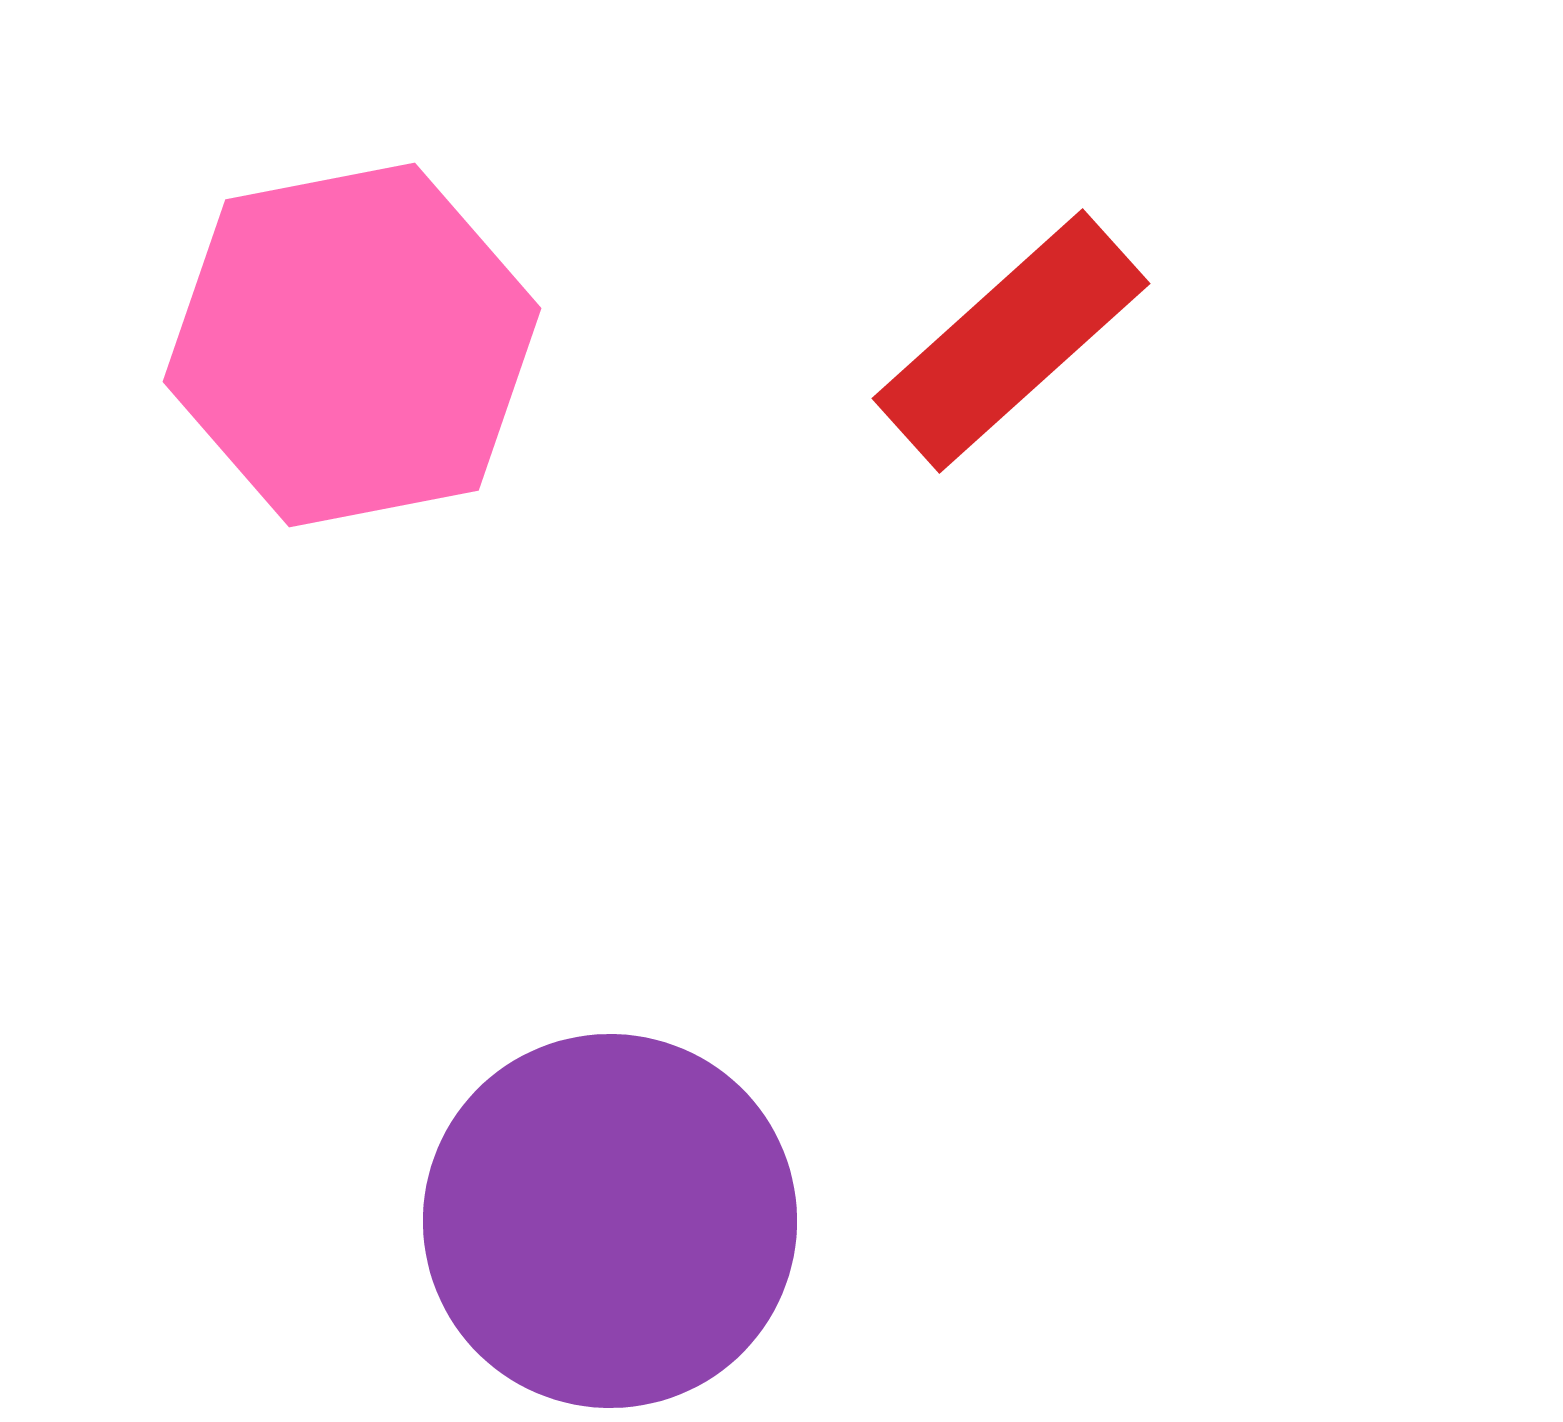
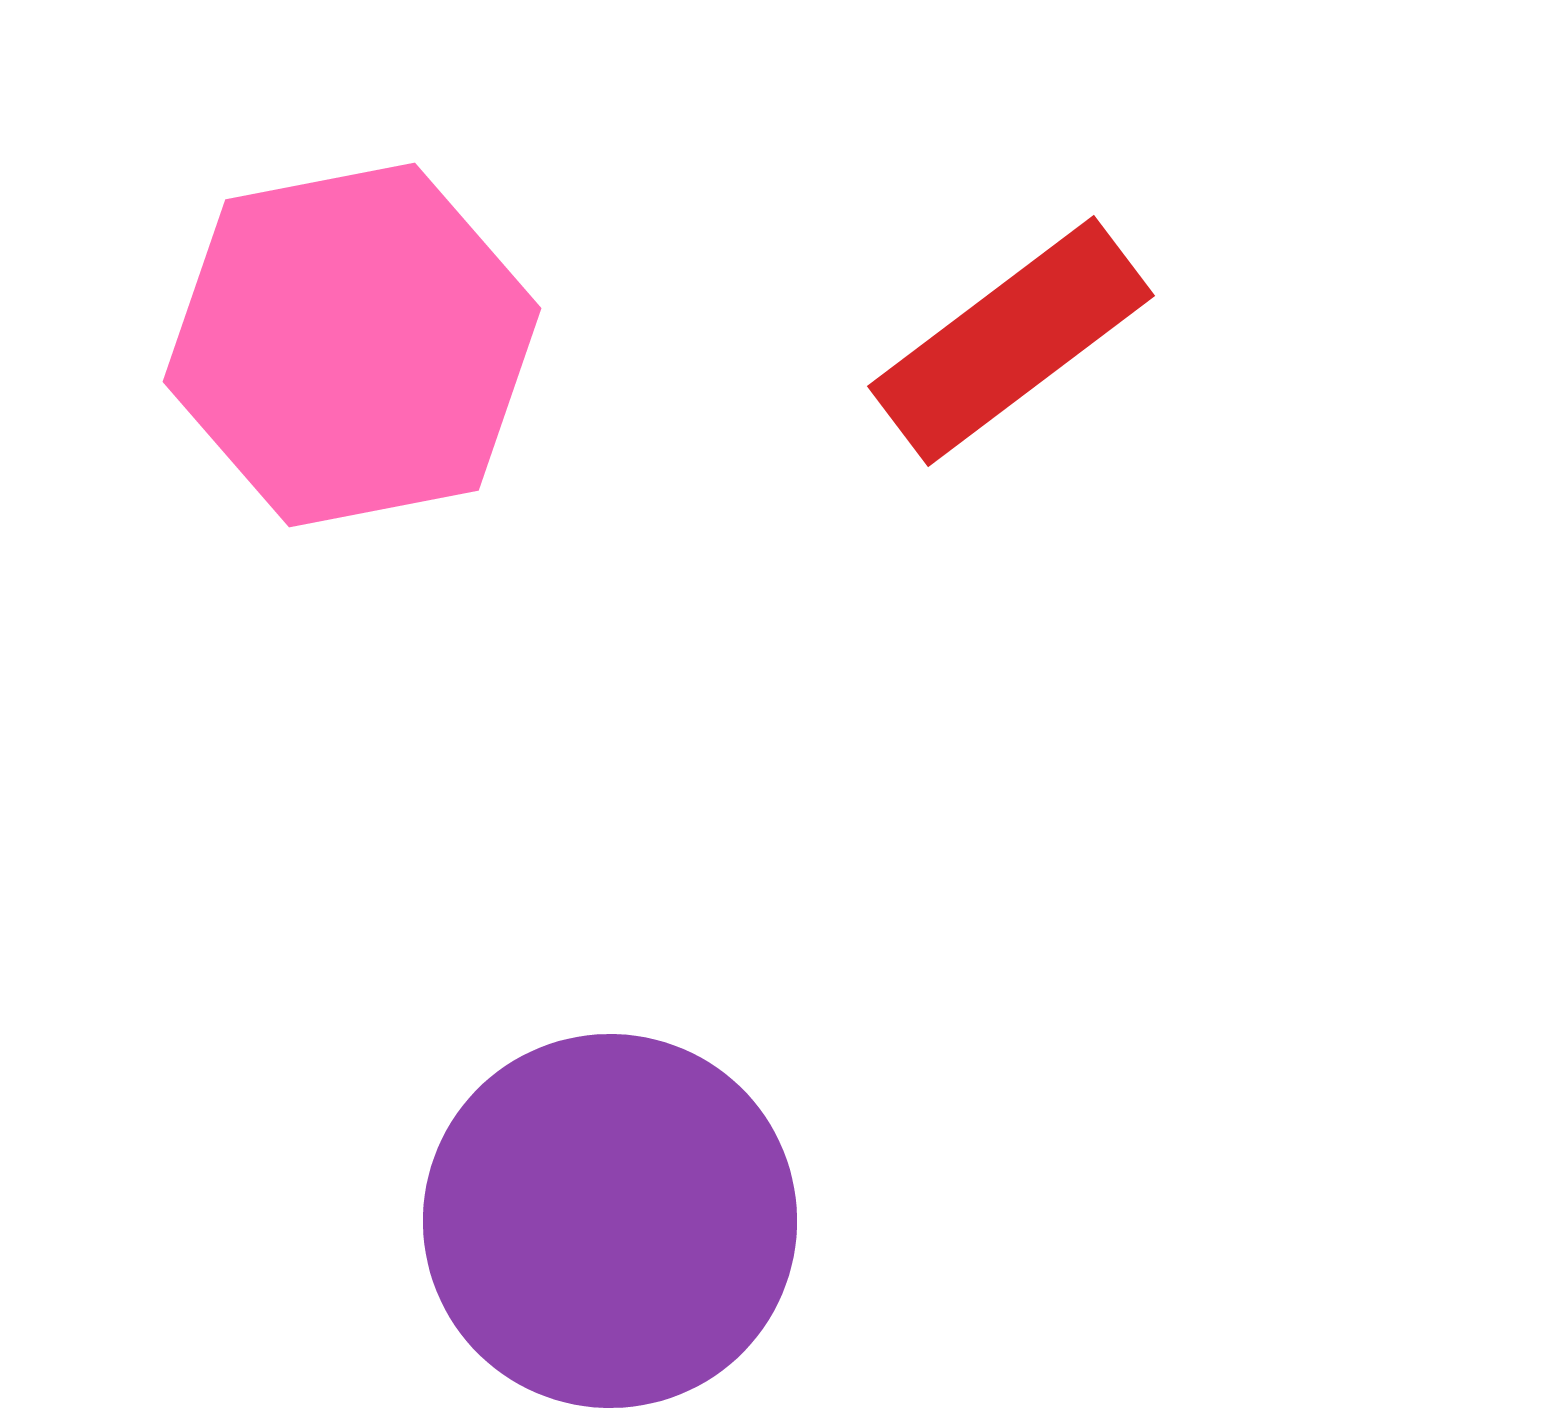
red rectangle: rotated 5 degrees clockwise
